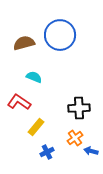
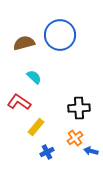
cyan semicircle: rotated 21 degrees clockwise
